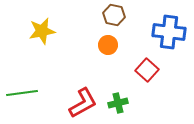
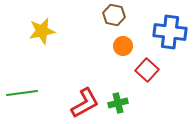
blue cross: moved 1 px right
orange circle: moved 15 px right, 1 px down
red L-shape: moved 2 px right
